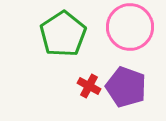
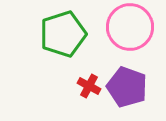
green pentagon: rotated 15 degrees clockwise
purple pentagon: moved 1 px right
